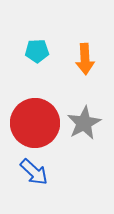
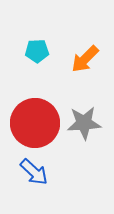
orange arrow: rotated 48 degrees clockwise
gray star: rotated 24 degrees clockwise
